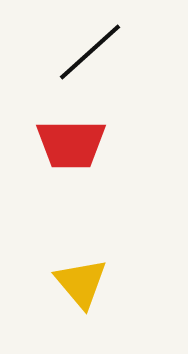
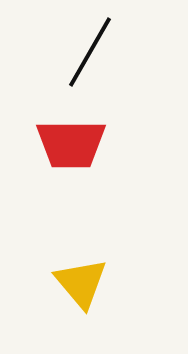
black line: rotated 18 degrees counterclockwise
